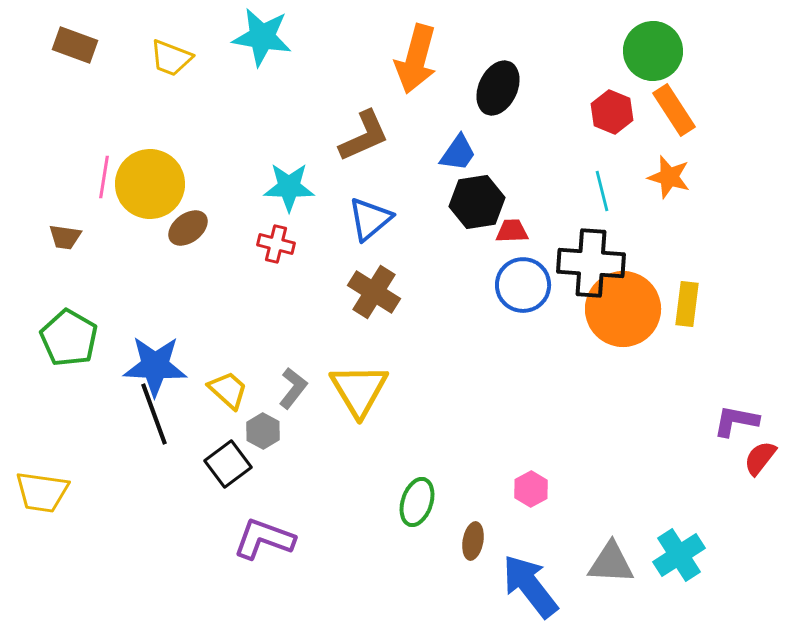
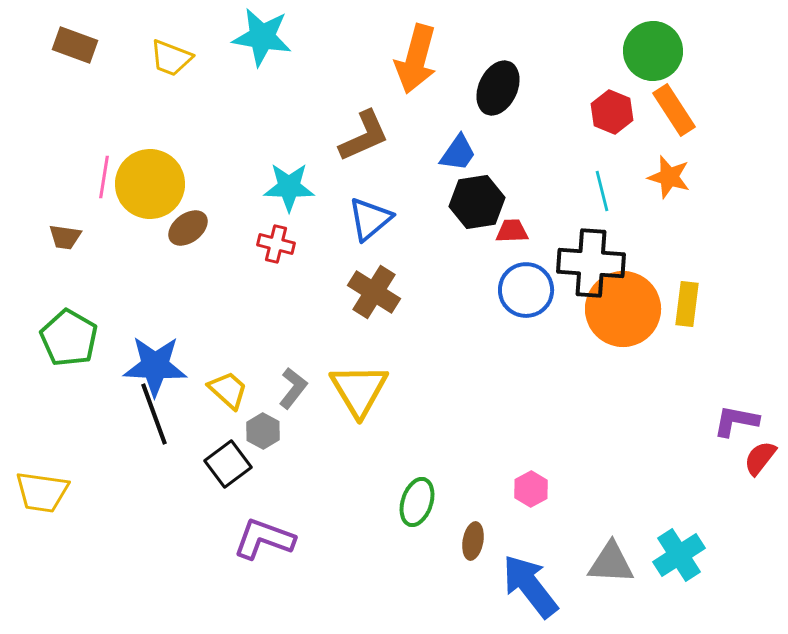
blue circle at (523, 285): moved 3 px right, 5 px down
